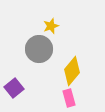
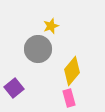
gray circle: moved 1 px left
